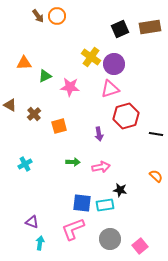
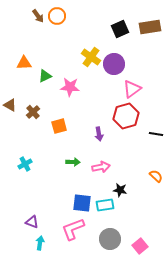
pink triangle: moved 22 px right; rotated 18 degrees counterclockwise
brown cross: moved 1 px left, 2 px up
